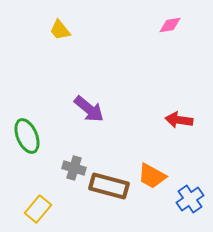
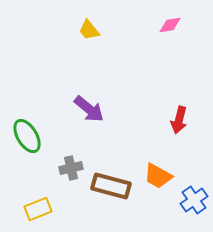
yellow trapezoid: moved 29 px right
red arrow: rotated 84 degrees counterclockwise
green ellipse: rotated 8 degrees counterclockwise
gray cross: moved 3 px left; rotated 30 degrees counterclockwise
orange trapezoid: moved 6 px right
brown rectangle: moved 2 px right
blue cross: moved 4 px right, 1 px down
yellow rectangle: rotated 28 degrees clockwise
